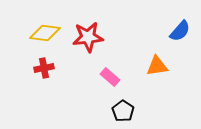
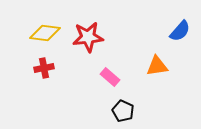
black pentagon: rotated 10 degrees counterclockwise
